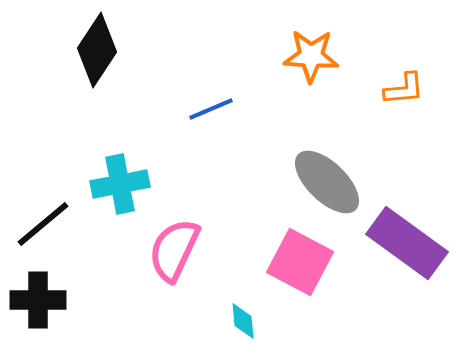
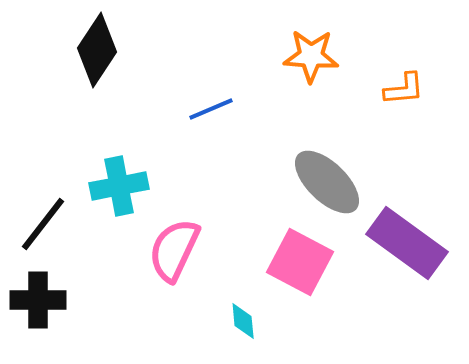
cyan cross: moved 1 px left, 2 px down
black line: rotated 12 degrees counterclockwise
